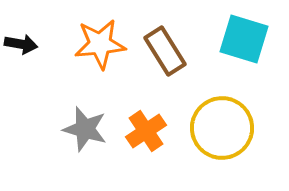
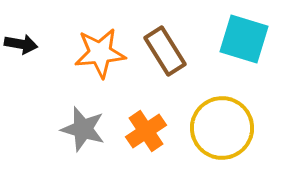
orange star: moved 9 px down
gray star: moved 2 px left
